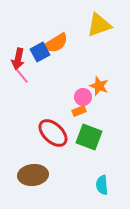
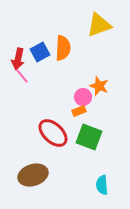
orange semicircle: moved 7 px right, 5 px down; rotated 55 degrees counterclockwise
brown ellipse: rotated 12 degrees counterclockwise
